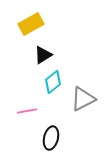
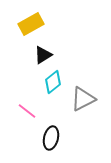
pink line: rotated 48 degrees clockwise
